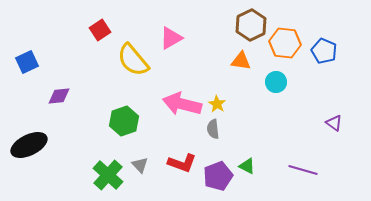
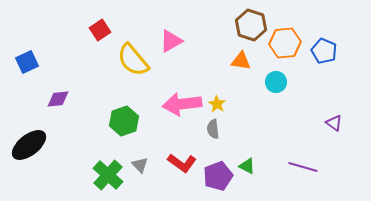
brown hexagon: rotated 16 degrees counterclockwise
pink triangle: moved 3 px down
orange hexagon: rotated 12 degrees counterclockwise
purple diamond: moved 1 px left, 3 px down
pink arrow: rotated 21 degrees counterclockwise
black ellipse: rotated 12 degrees counterclockwise
red L-shape: rotated 16 degrees clockwise
purple line: moved 3 px up
